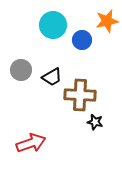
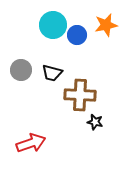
orange star: moved 1 px left, 4 px down
blue circle: moved 5 px left, 5 px up
black trapezoid: moved 4 px up; rotated 45 degrees clockwise
